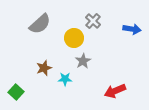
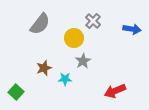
gray semicircle: rotated 10 degrees counterclockwise
